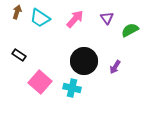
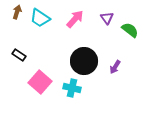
green semicircle: rotated 66 degrees clockwise
